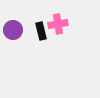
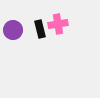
black rectangle: moved 1 px left, 2 px up
